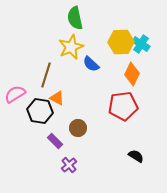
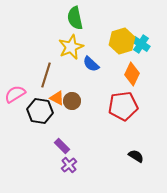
yellow hexagon: moved 1 px right, 1 px up; rotated 15 degrees counterclockwise
brown circle: moved 6 px left, 27 px up
purple rectangle: moved 7 px right, 5 px down
